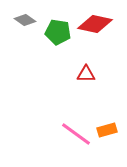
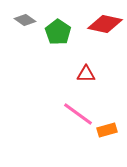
red diamond: moved 10 px right
green pentagon: rotated 25 degrees clockwise
pink line: moved 2 px right, 20 px up
